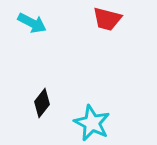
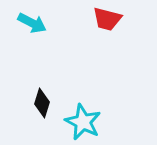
black diamond: rotated 20 degrees counterclockwise
cyan star: moved 9 px left, 1 px up
